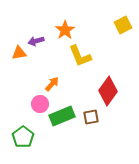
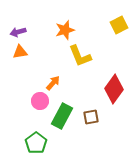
yellow square: moved 4 px left
orange star: rotated 18 degrees clockwise
purple arrow: moved 18 px left, 9 px up
orange triangle: moved 1 px right, 1 px up
orange arrow: moved 1 px right, 1 px up
red diamond: moved 6 px right, 2 px up
pink circle: moved 3 px up
green rectangle: rotated 40 degrees counterclockwise
green pentagon: moved 13 px right, 6 px down
